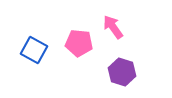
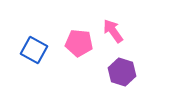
pink arrow: moved 4 px down
